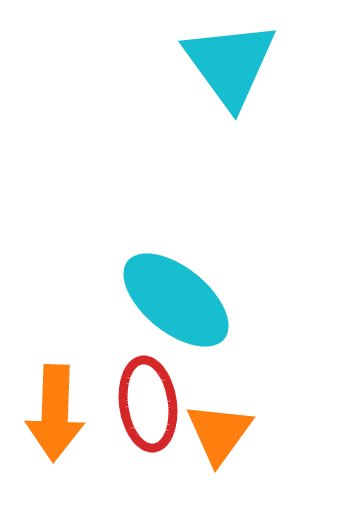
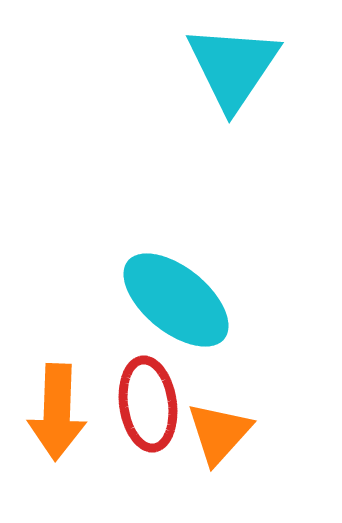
cyan triangle: moved 3 px right, 3 px down; rotated 10 degrees clockwise
orange arrow: moved 2 px right, 1 px up
orange triangle: rotated 6 degrees clockwise
